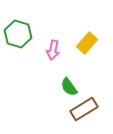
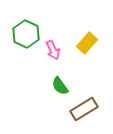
green hexagon: moved 8 px right; rotated 8 degrees clockwise
pink arrow: rotated 36 degrees counterclockwise
green semicircle: moved 9 px left, 1 px up
